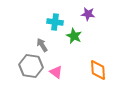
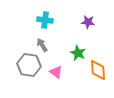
purple star: moved 8 px down
cyan cross: moved 10 px left, 2 px up
green star: moved 4 px right, 17 px down
gray hexagon: moved 2 px left, 1 px up
